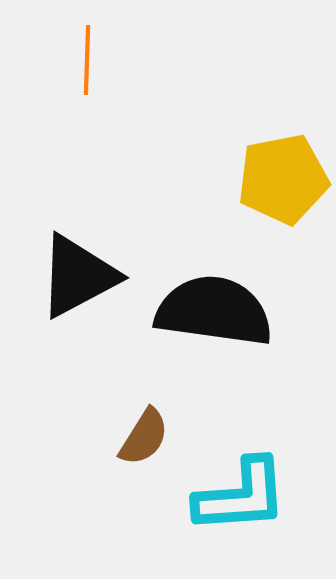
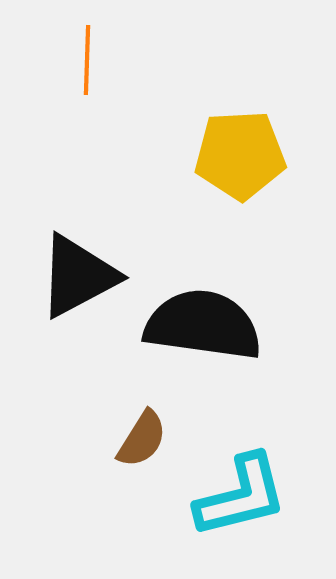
yellow pentagon: moved 43 px left, 24 px up; rotated 8 degrees clockwise
black semicircle: moved 11 px left, 14 px down
brown semicircle: moved 2 px left, 2 px down
cyan L-shape: rotated 10 degrees counterclockwise
